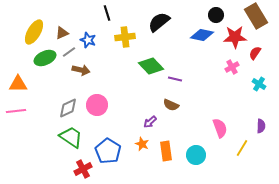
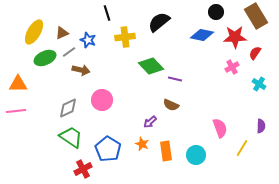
black circle: moved 3 px up
pink circle: moved 5 px right, 5 px up
blue pentagon: moved 2 px up
